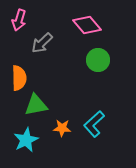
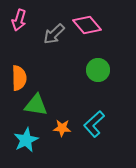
gray arrow: moved 12 px right, 9 px up
green circle: moved 10 px down
green triangle: rotated 20 degrees clockwise
